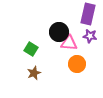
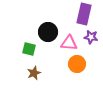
purple rectangle: moved 4 px left
black circle: moved 11 px left
purple star: moved 1 px right, 1 px down
green square: moved 2 px left; rotated 16 degrees counterclockwise
